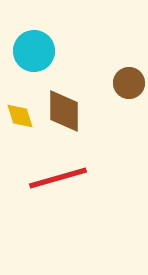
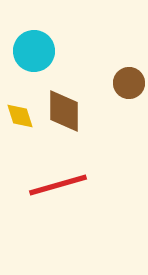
red line: moved 7 px down
